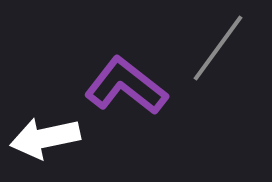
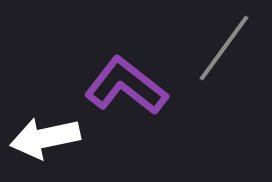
gray line: moved 6 px right
